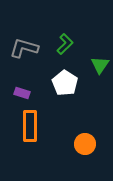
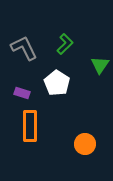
gray L-shape: rotated 48 degrees clockwise
white pentagon: moved 8 px left
